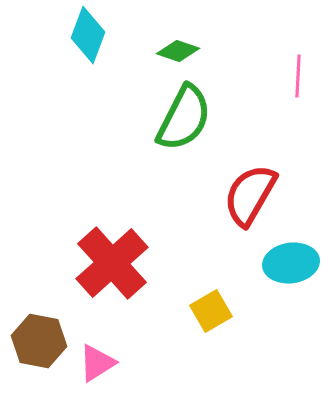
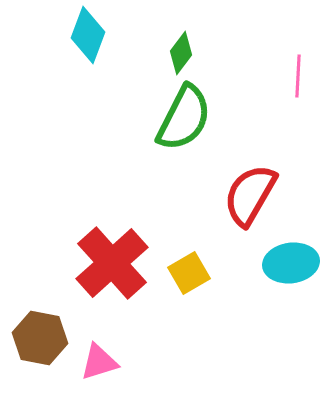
green diamond: moved 3 px right, 2 px down; rotated 72 degrees counterclockwise
yellow square: moved 22 px left, 38 px up
brown hexagon: moved 1 px right, 3 px up
pink triangle: moved 2 px right, 1 px up; rotated 15 degrees clockwise
